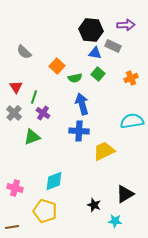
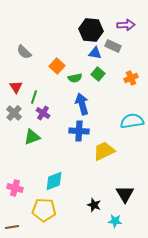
black triangle: rotated 30 degrees counterclockwise
yellow pentagon: moved 1 px left, 1 px up; rotated 15 degrees counterclockwise
